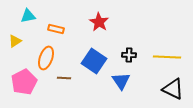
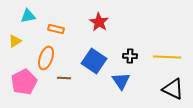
black cross: moved 1 px right, 1 px down
